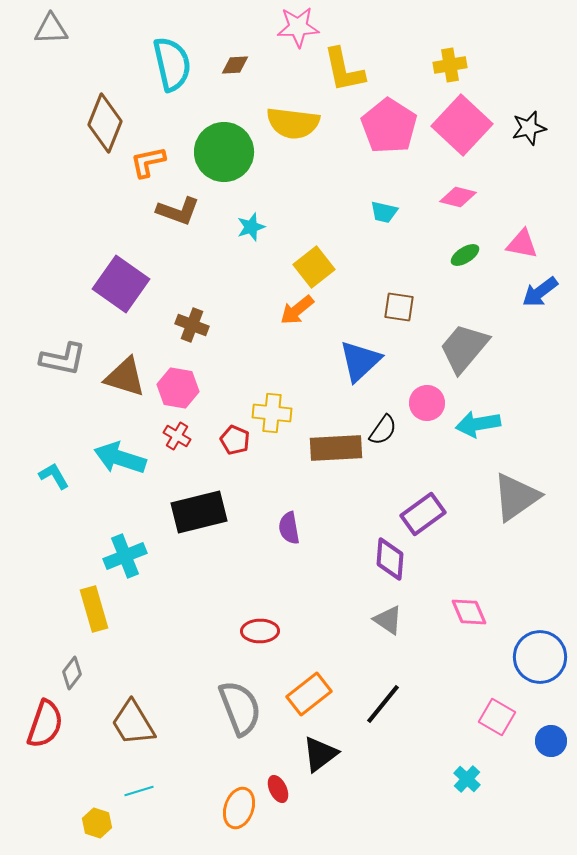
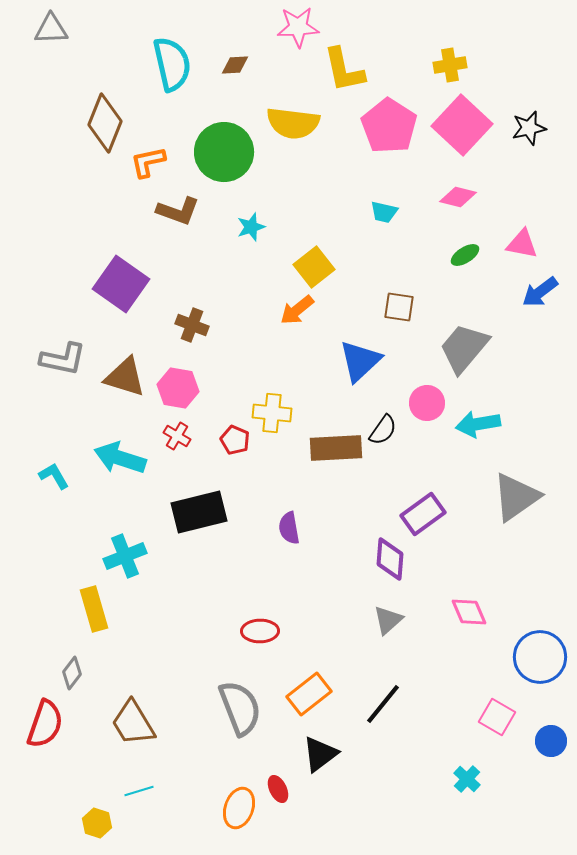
gray triangle at (388, 620): rotated 44 degrees clockwise
